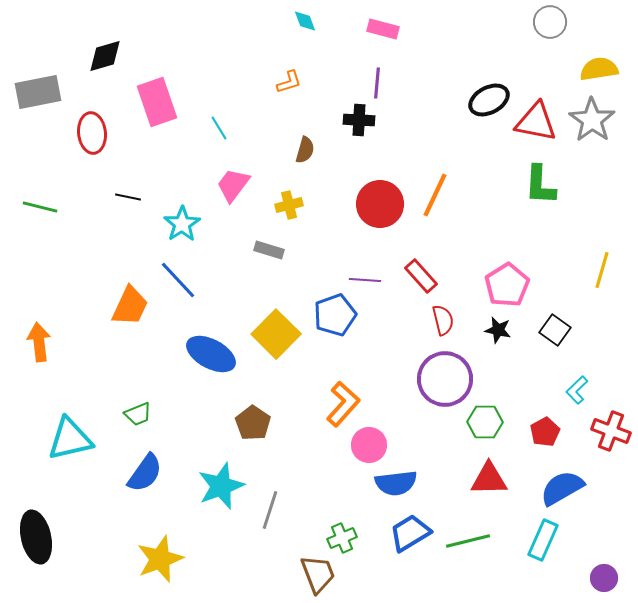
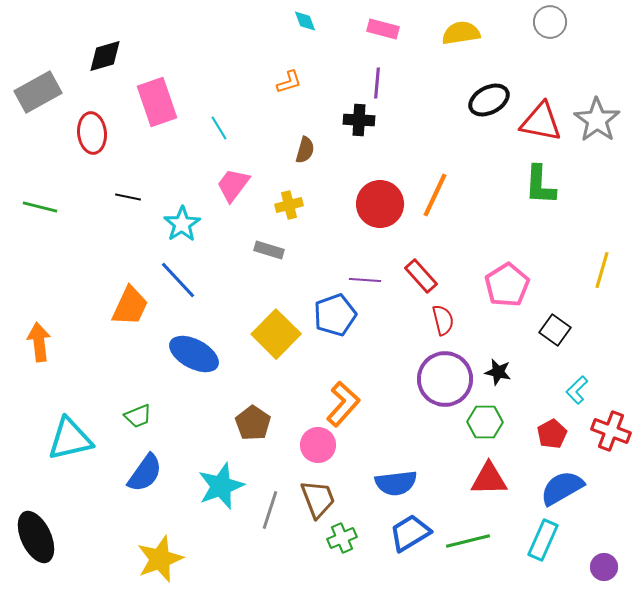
yellow semicircle at (599, 69): moved 138 px left, 36 px up
gray rectangle at (38, 92): rotated 18 degrees counterclockwise
gray star at (592, 120): moved 5 px right
red triangle at (536, 122): moved 5 px right
black star at (498, 330): moved 42 px down
blue ellipse at (211, 354): moved 17 px left
green trapezoid at (138, 414): moved 2 px down
red pentagon at (545, 432): moved 7 px right, 2 px down
pink circle at (369, 445): moved 51 px left
black ellipse at (36, 537): rotated 12 degrees counterclockwise
brown trapezoid at (318, 574): moved 75 px up
purple circle at (604, 578): moved 11 px up
